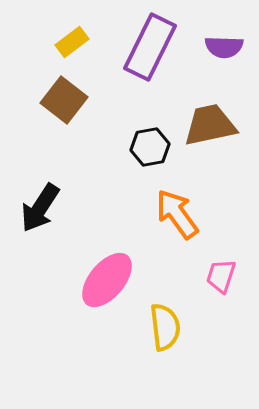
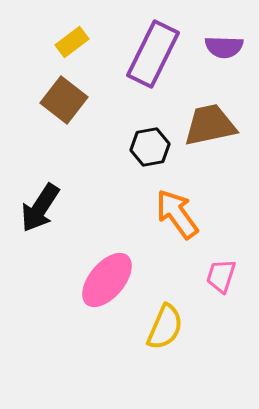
purple rectangle: moved 3 px right, 7 px down
yellow semicircle: rotated 30 degrees clockwise
